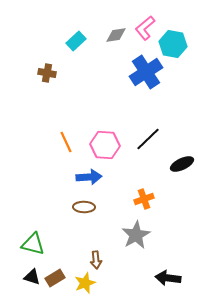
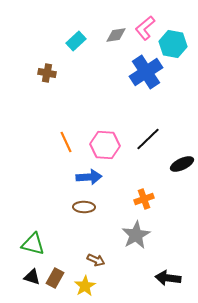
brown arrow: rotated 60 degrees counterclockwise
brown rectangle: rotated 30 degrees counterclockwise
yellow star: moved 3 px down; rotated 10 degrees counterclockwise
